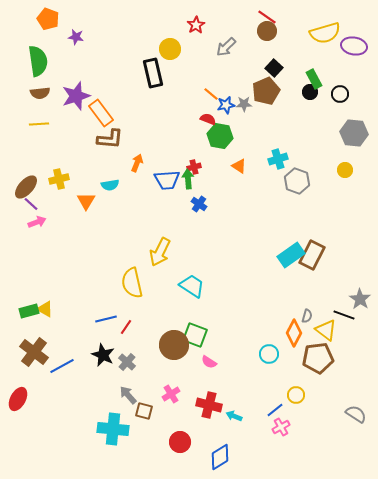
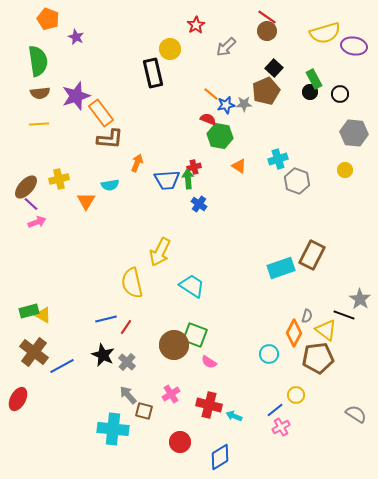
purple star at (76, 37): rotated 14 degrees clockwise
cyan rectangle at (291, 255): moved 10 px left, 13 px down; rotated 16 degrees clockwise
yellow triangle at (45, 309): moved 2 px left, 6 px down
